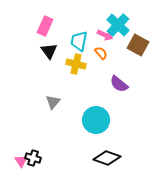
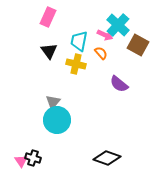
pink rectangle: moved 3 px right, 9 px up
cyan circle: moved 39 px left
